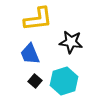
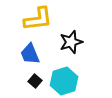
black star: rotated 25 degrees counterclockwise
